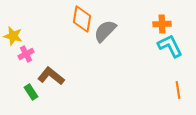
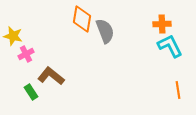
gray semicircle: rotated 115 degrees clockwise
